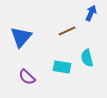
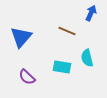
brown line: rotated 48 degrees clockwise
